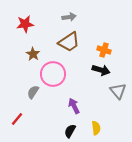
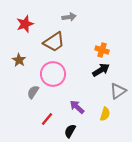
red star: rotated 12 degrees counterclockwise
brown trapezoid: moved 15 px left
orange cross: moved 2 px left
brown star: moved 14 px left, 6 px down
black arrow: rotated 48 degrees counterclockwise
gray triangle: rotated 36 degrees clockwise
purple arrow: moved 3 px right, 1 px down; rotated 21 degrees counterclockwise
red line: moved 30 px right
yellow semicircle: moved 9 px right, 14 px up; rotated 24 degrees clockwise
